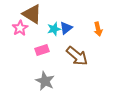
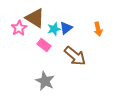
brown triangle: moved 3 px right, 4 px down
pink star: moved 1 px left
pink rectangle: moved 2 px right, 5 px up; rotated 56 degrees clockwise
brown arrow: moved 2 px left
